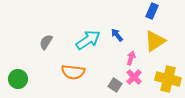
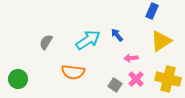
yellow triangle: moved 6 px right
pink arrow: rotated 112 degrees counterclockwise
pink cross: moved 2 px right, 2 px down
